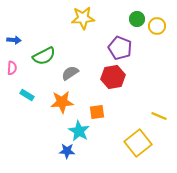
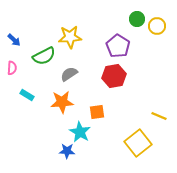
yellow star: moved 13 px left, 19 px down
blue arrow: rotated 40 degrees clockwise
purple pentagon: moved 2 px left, 2 px up; rotated 10 degrees clockwise
gray semicircle: moved 1 px left, 1 px down
red hexagon: moved 1 px right, 1 px up
cyan star: moved 1 px right, 1 px down
